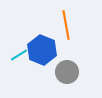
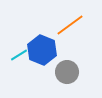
orange line: moved 4 px right; rotated 64 degrees clockwise
